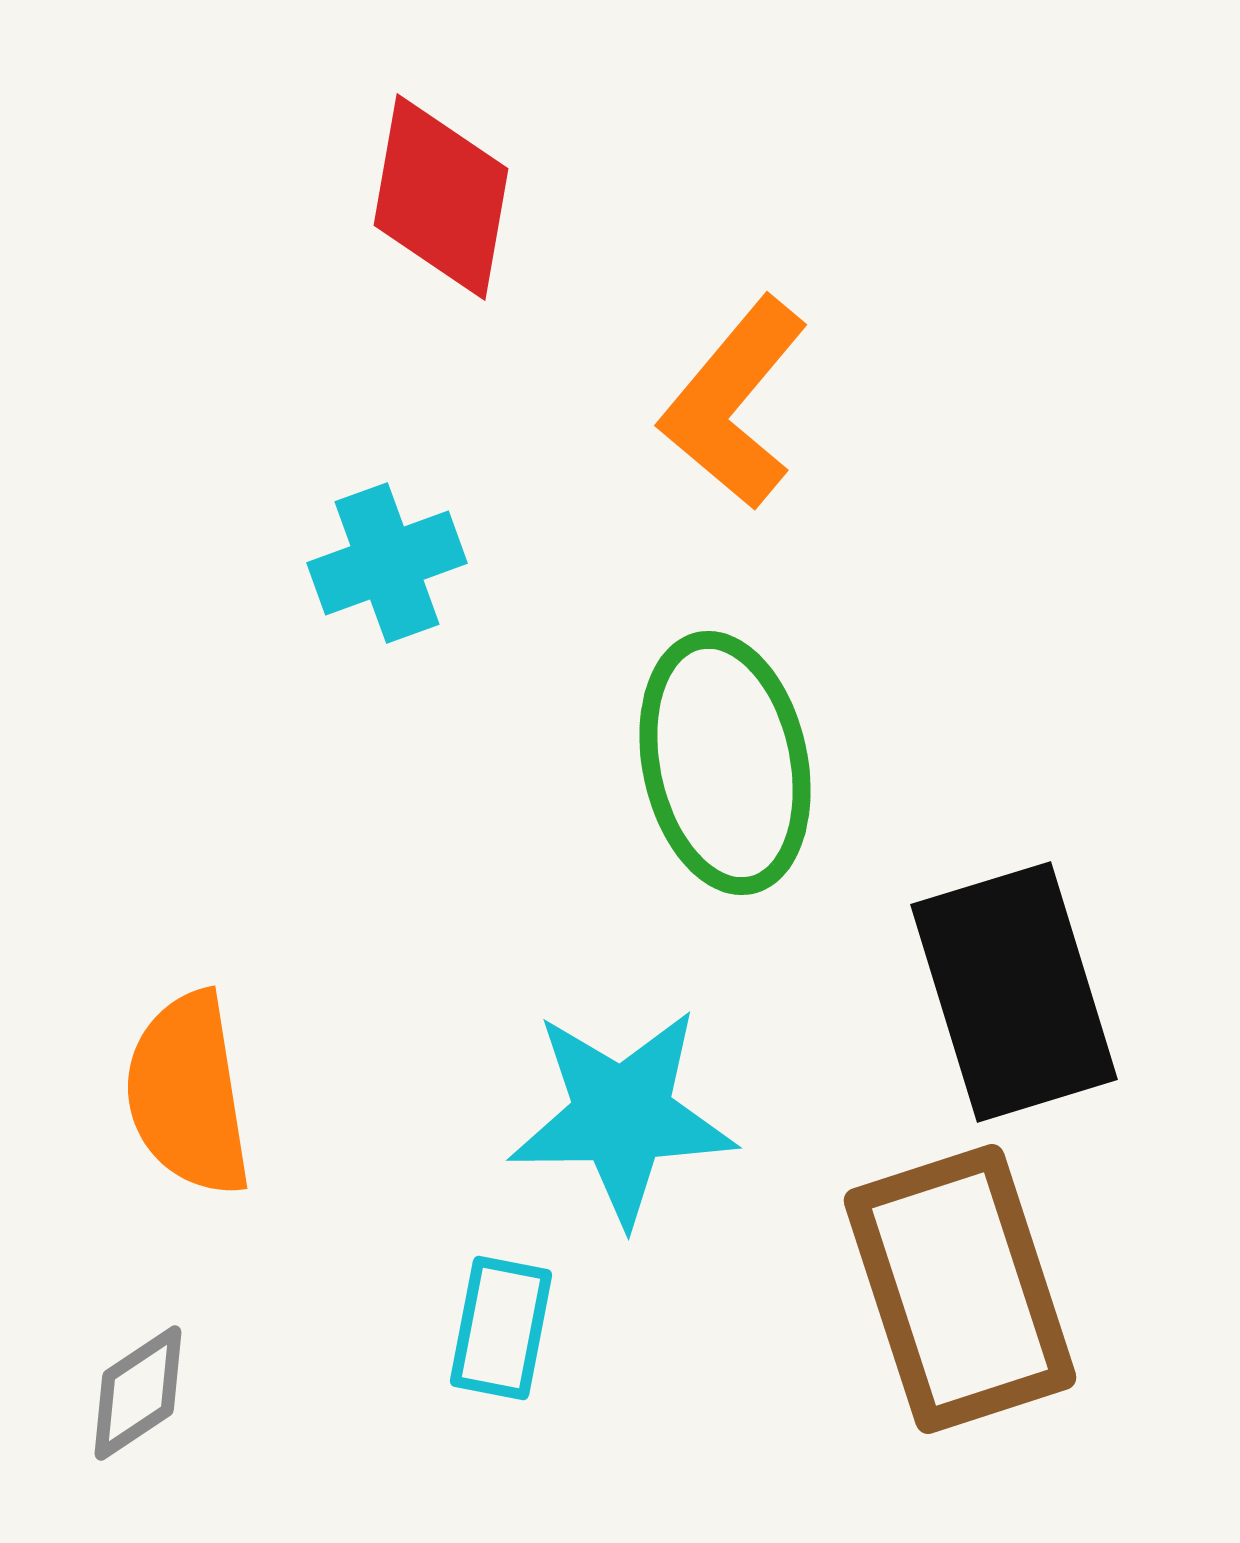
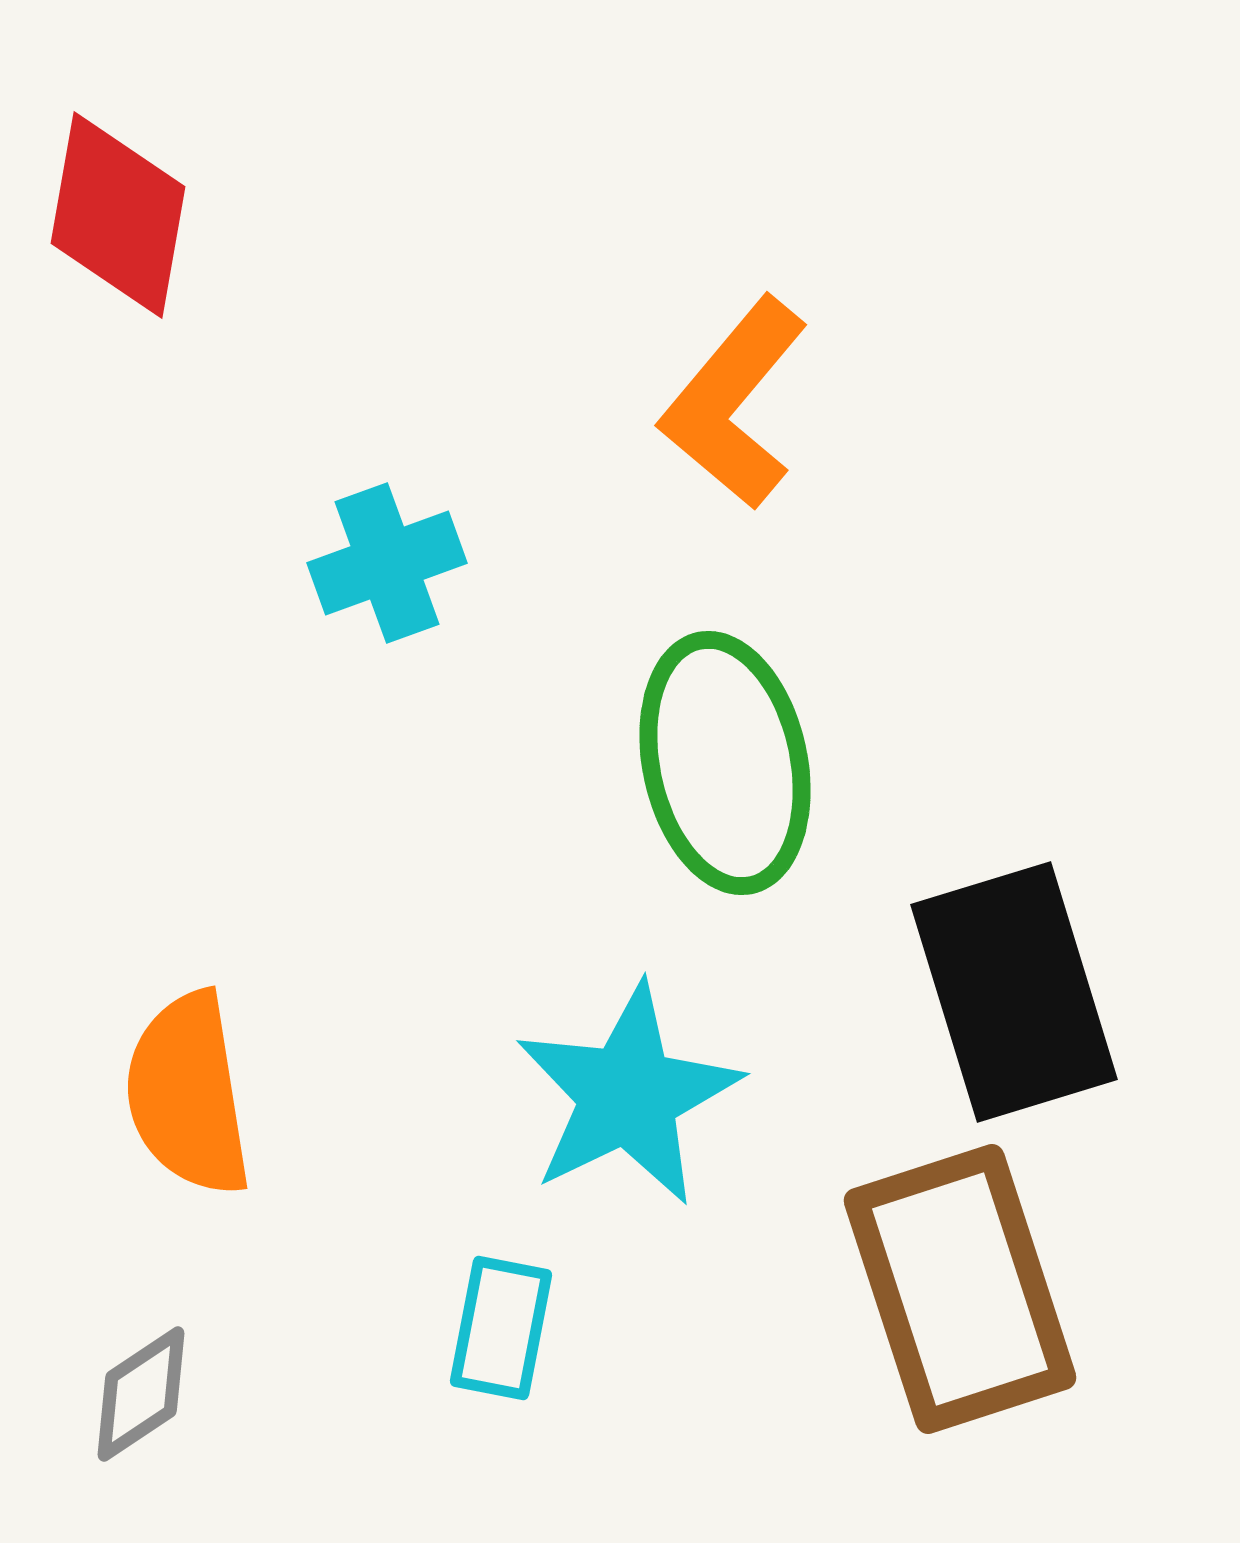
red diamond: moved 323 px left, 18 px down
cyan star: moved 6 px right, 21 px up; rotated 25 degrees counterclockwise
gray diamond: moved 3 px right, 1 px down
